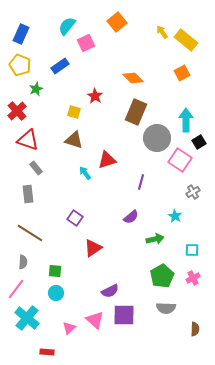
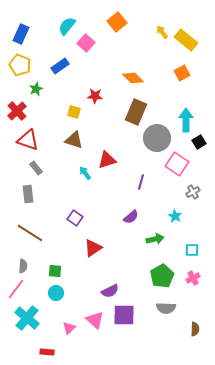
pink square at (86, 43): rotated 24 degrees counterclockwise
red star at (95, 96): rotated 28 degrees counterclockwise
pink square at (180, 160): moved 3 px left, 4 px down
gray semicircle at (23, 262): moved 4 px down
